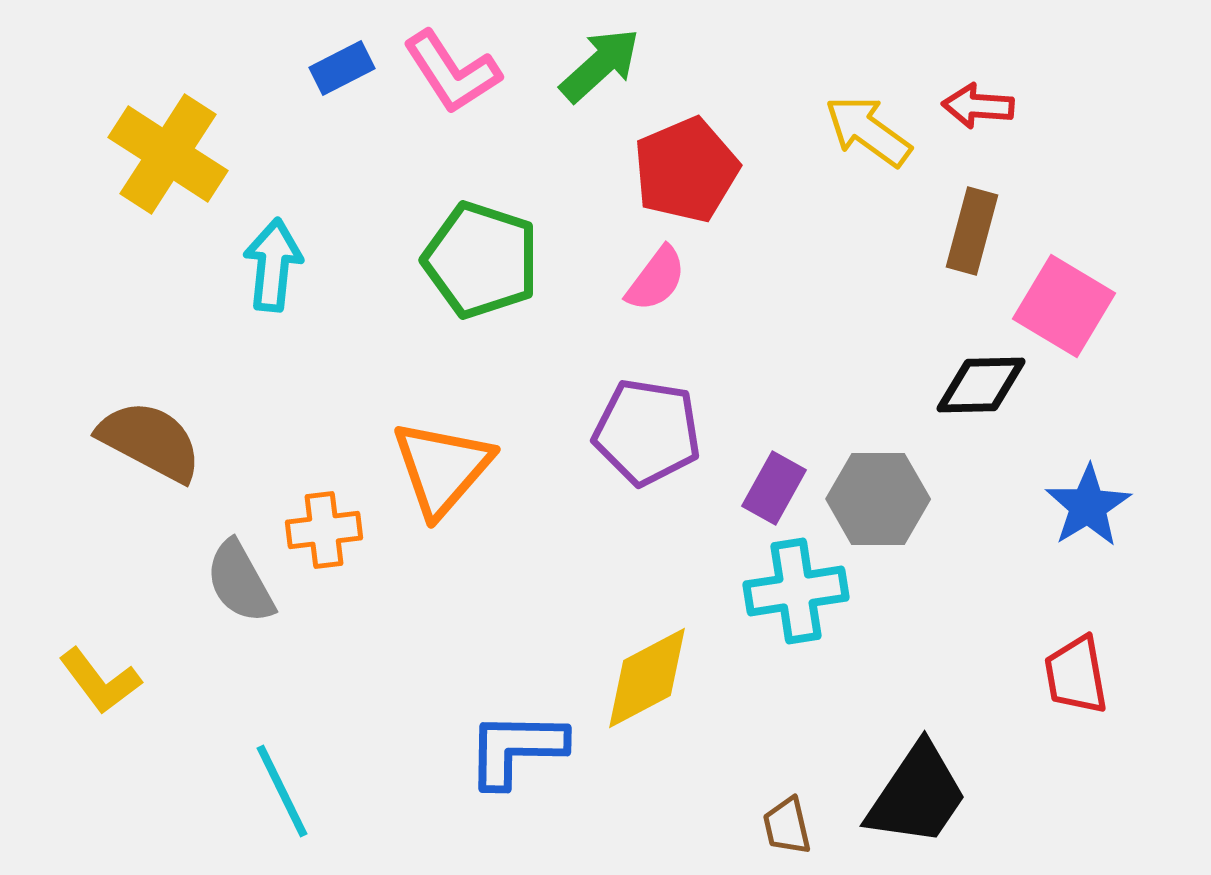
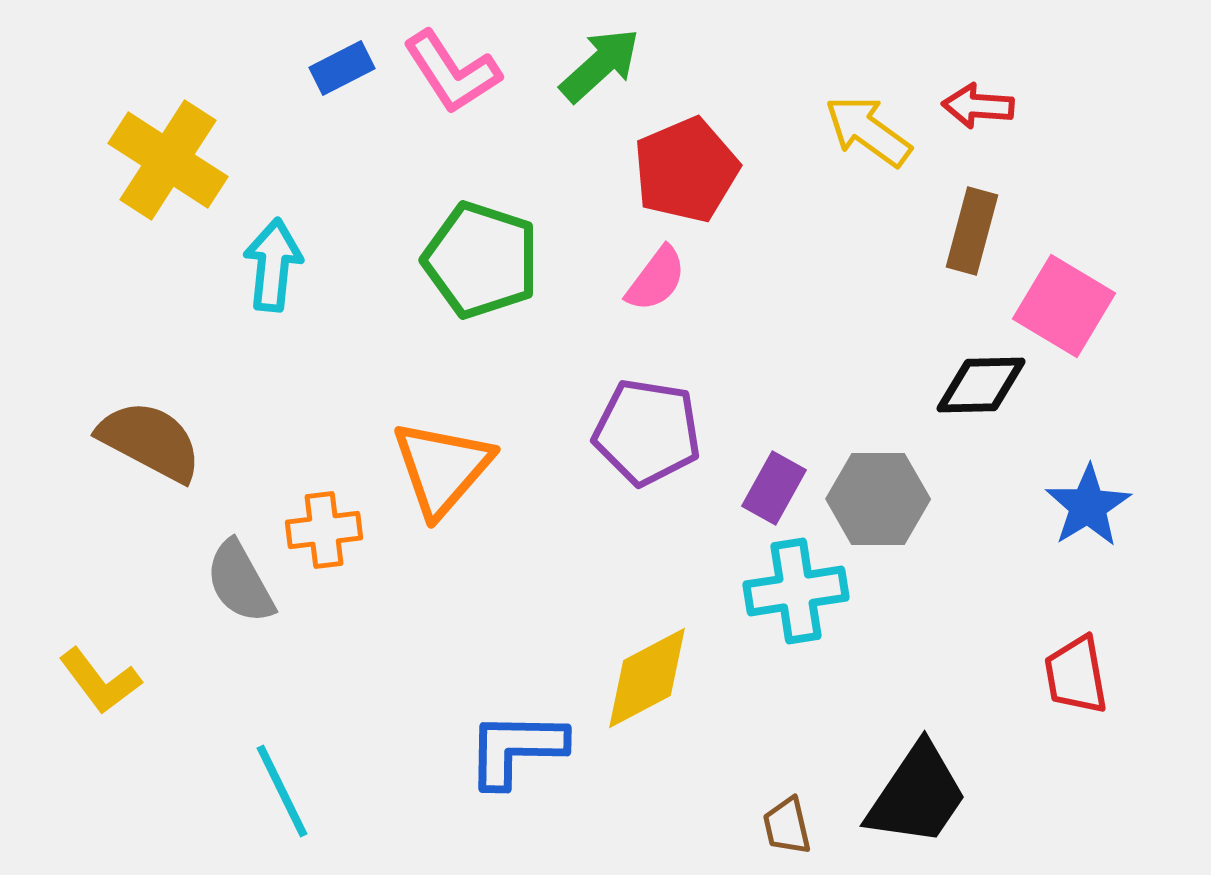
yellow cross: moved 6 px down
